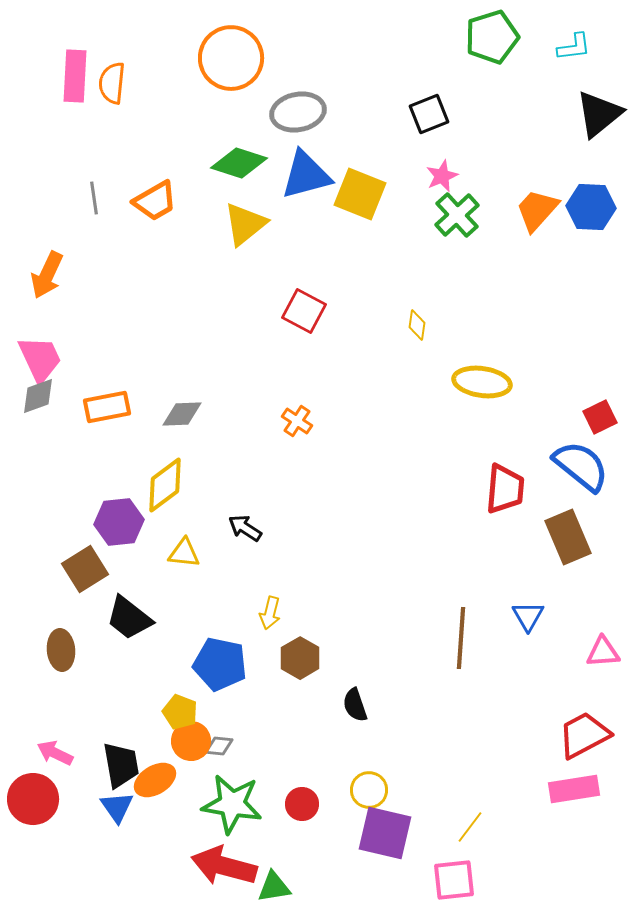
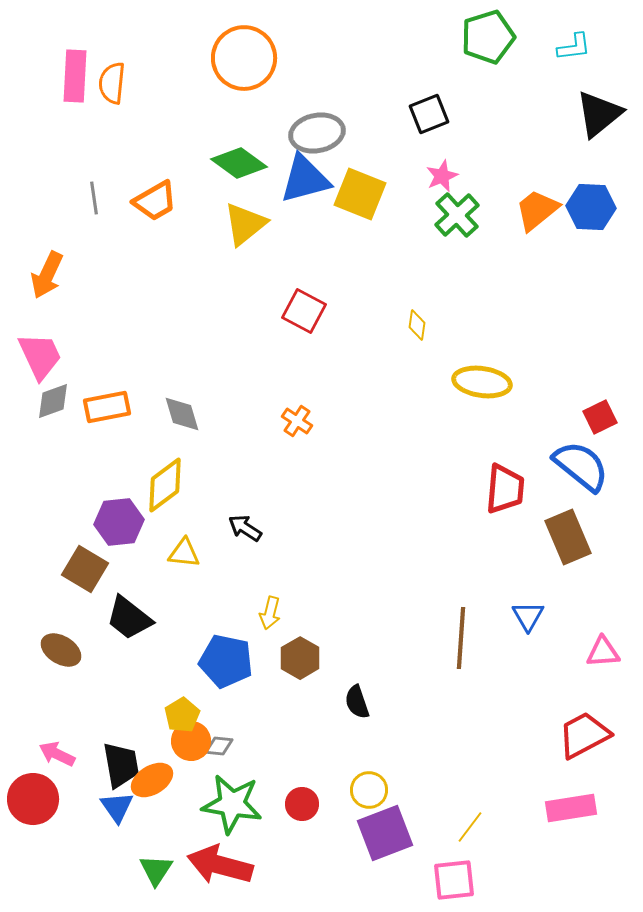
green pentagon at (492, 37): moved 4 px left
orange circle at (231, 58): moved 13 px right
gray ellipse at (298, 112): moved 19 px right, 21 px down
green diamond at (239, 163): rotated 18 degrees clockwise
blue triangle at (306, 175): moved 1 px left, 4 px down
orange trapezoid at (537, 210): rotated 9 degrees clockwise
pink trapezoid at (40, 359): moved 3 px up
gray diamond at (38, 396): moved 15 px right, 5 px down
gray diamond at (182, 414): rotated 75 degrees clockwise
brown square at (85, 569): rotated 27 degrees counterclockwise
brown ellipse at (61, 650): rotated 54 degrees counterclockwise
blue pentagon at (220, 664): moved 6 px right, 3 px up
black semicircle at (355, 705): moved 2 px right, 3 px up
yellow pentagon at (180, 712): moved 2 px right, 3 px down; rotated 20 degrees clockwise
pink arrow at (55, 753): moved 2 px right, 1 px down
orange ellipse at (155, 780): moved 3 px left
pink rectangle at (574, 789): moved 3 px left, 19 px down
purple square at (385, 833): rotated 34 degrees counterclockwise
red arrow at (224, 866): moved 4 px left, 1 px up
green triangle at (274, 887): moved 118 px left, 17 px up; rotated 48 degrees counterclockwise
